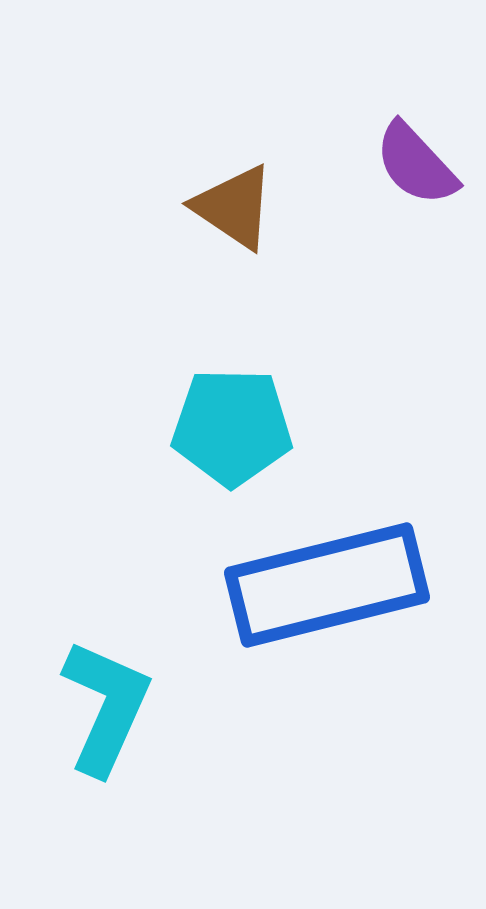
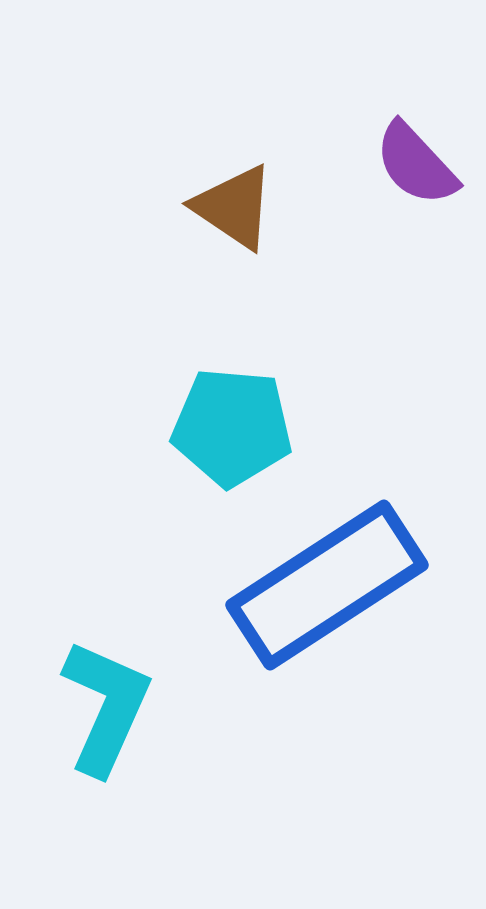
cyan pentagon: rotated 4 degrees clockwise
blue rectangle: rotated 19 degrees counterclockwise
